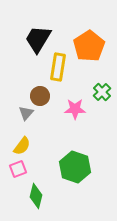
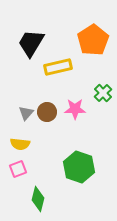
black trapezoid: moved 7 px left, 4 px down
orange pentagon: moved 4 px right, 6 px up
yellow rectangle: rotated 68 degrees clockwise
green cross: moved 1 px right, 1 px down
brown circle: moved 7 px right, 16 px down
yellow semicircle: moved 2 px left, 2 px up; rotated 60 degrees clockwise
green hexagon: moved 4 px right
green diamond: moved 2 px right, 3 px down
